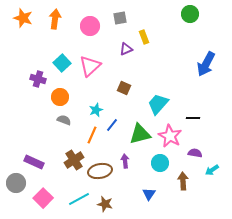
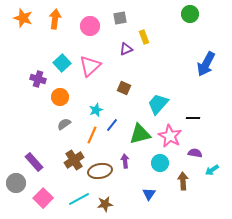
gray semicircle: moved 4 px down; rotated 56 degrees counterclockwise
purple rectangle: rotated 24 degrees clockwise
brown star: rotated 21 degrees counterclockwise
